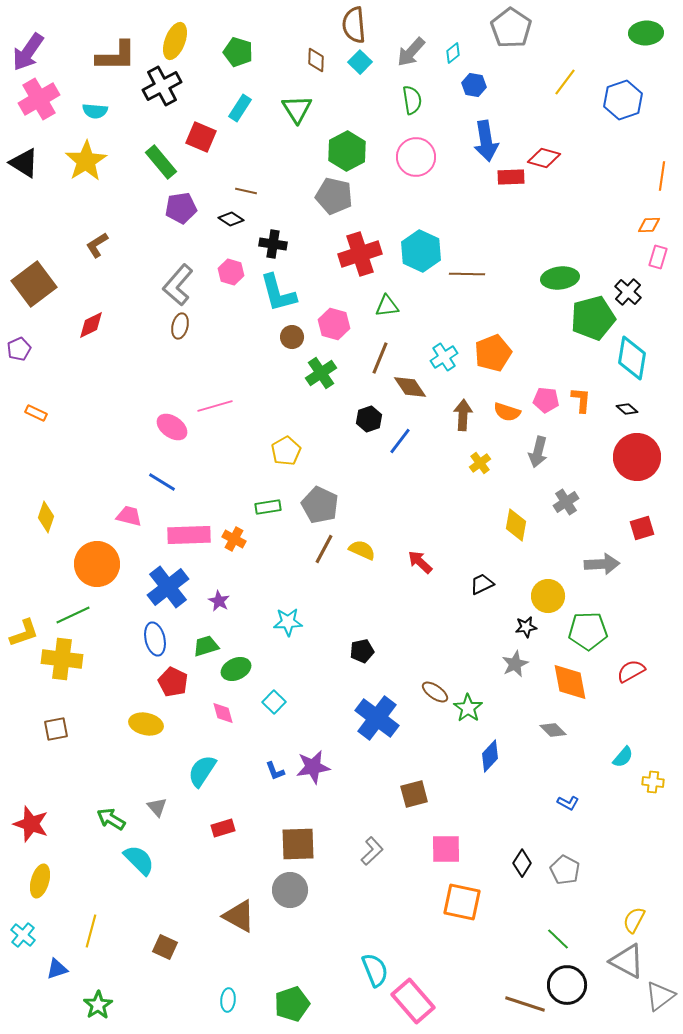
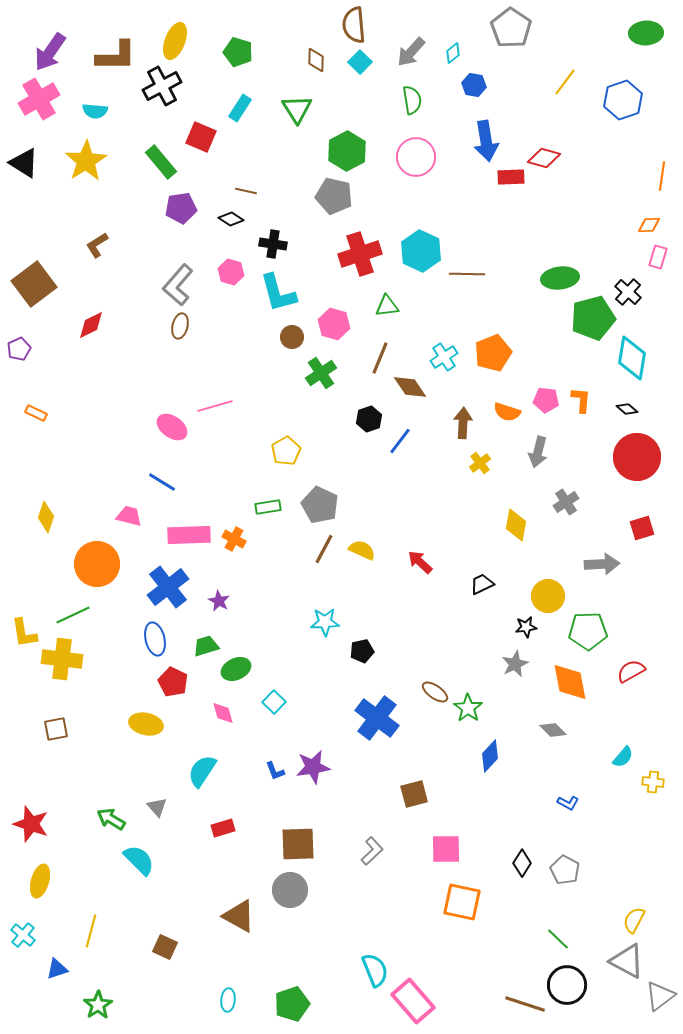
purple arrow at (28, 52): moved 22 px right
brown arrow at (463, 415): moved 8 px down
cyan star at (288, 622): moved 37 px right
yellow L-shape at (24, 633): rotated 100 degrees clockwise
